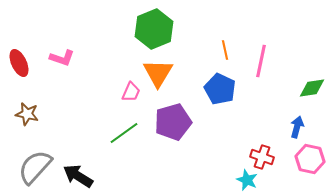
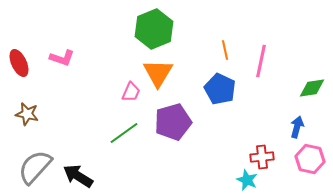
red cross: rotated 25 degrees counterclockwise
